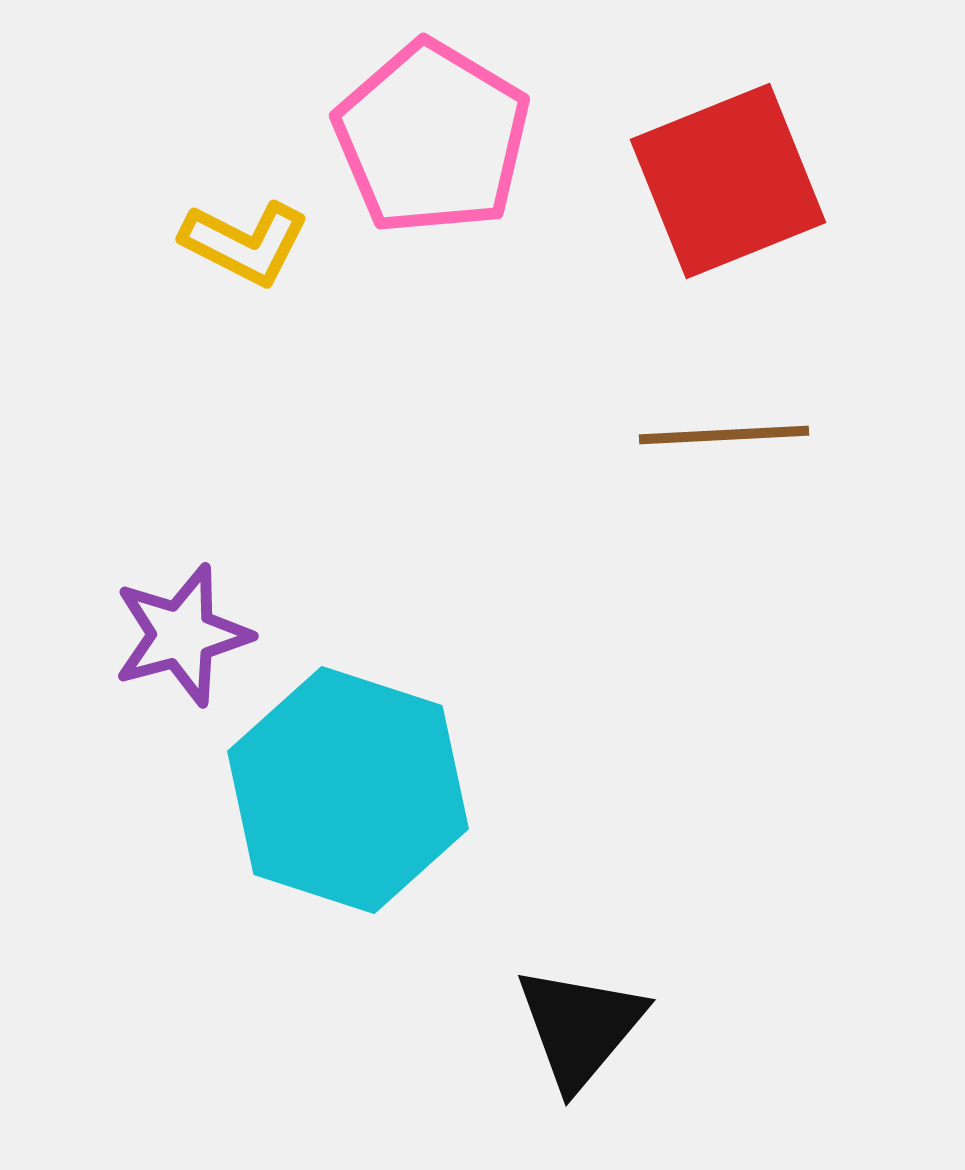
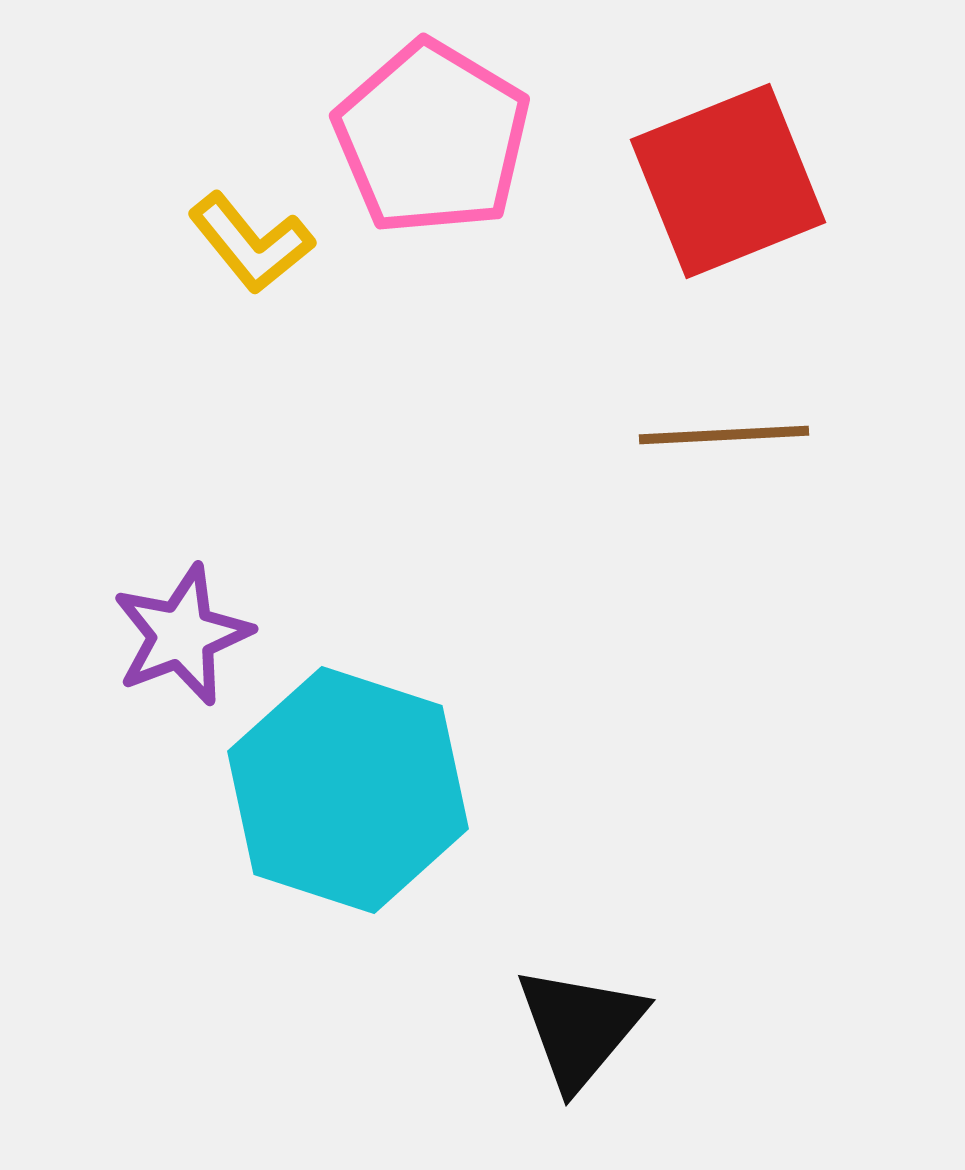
yellow L-shape: moved 6 px right; rotated 24 degrees clockwise
purple star: rotated 6 degrees counterclockwise
